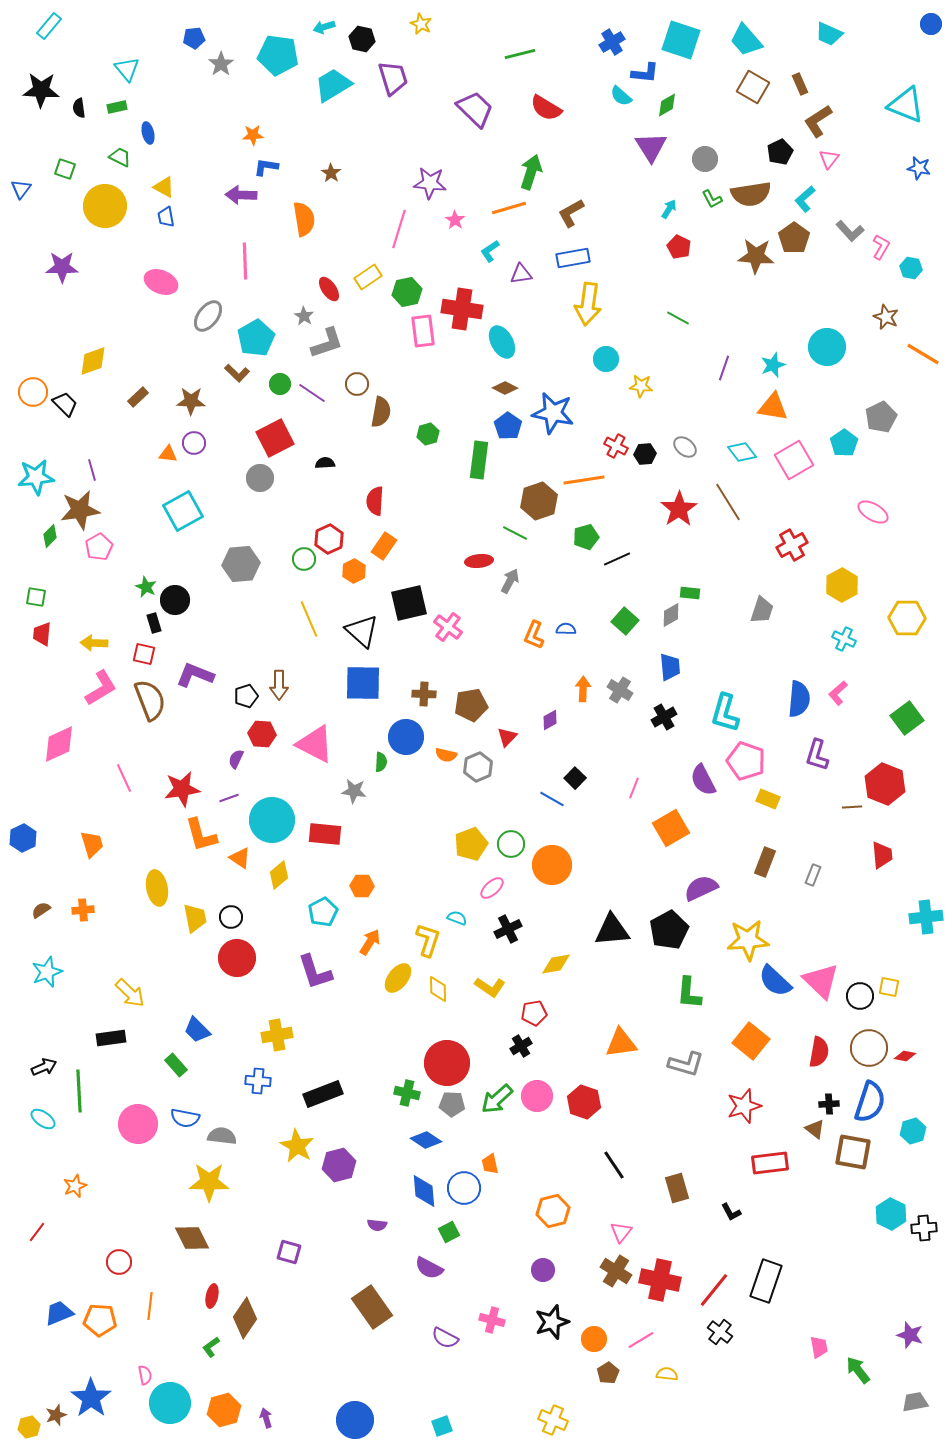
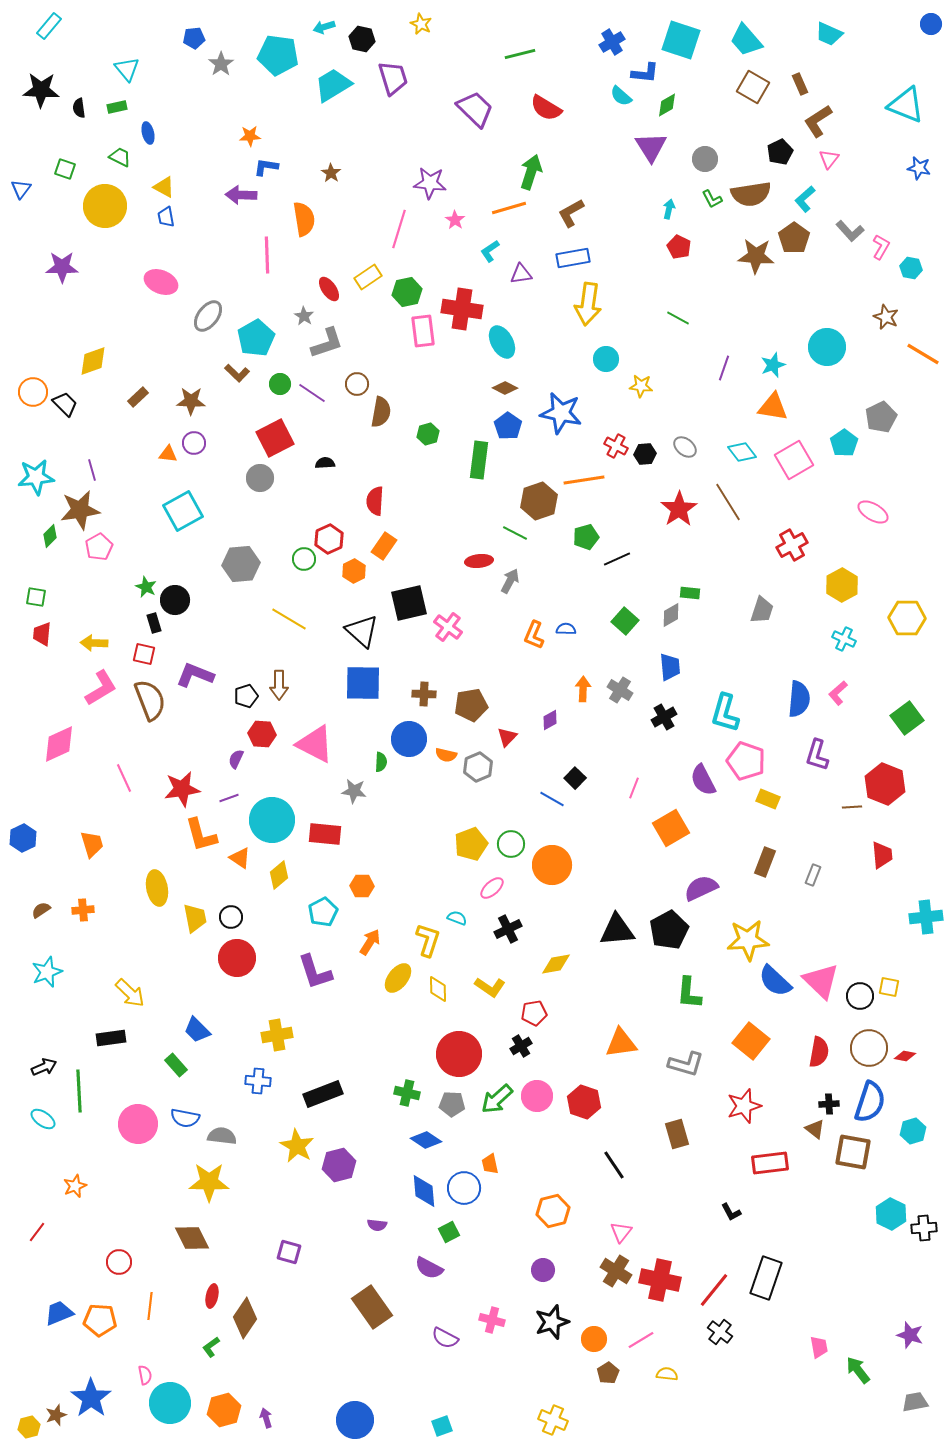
orange star at (253, 135): moved 3 px left, 1 px down
cyan arrow at (669, 209): rotated 18 degrees counterclockwise
pink line at (245, 261): moved 22 px right, 6 px up
blue star at (553, 413): moved 8 px right
yellow line at (309, 619): moved 20 px left; rotated 36 degrees counterclockwise
blue circle at (406, 737): moved 3 px right, 2 px down
black triangle at (612, 930): moved 5 px right
red circle at (447, 1063): moved 12 px right, 9 px up
brown rectangle at (677, 1188): moved 54 px up
black rectangle at (766, 1281): moved 3 px up
